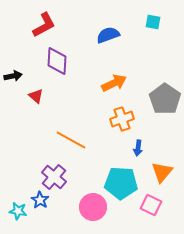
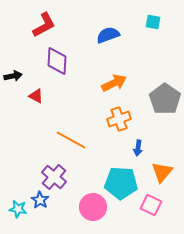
red triangle: rotated 14 degrees counterclockwise
orange cross: moved 3 px left
cyan star: moved 2 px up
